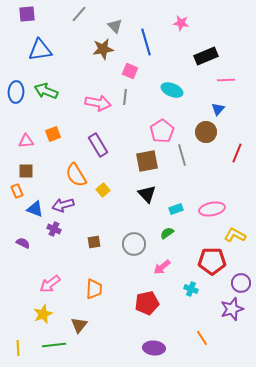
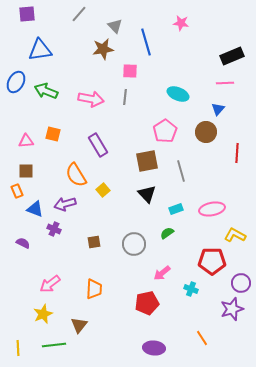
black rectangle at (206, 56): moved 26 px right
pink square at (130, 71): rotated 21 degrees counterclockwise
pink line at (226, 80): moved 1 px left, 3 px down
cyan ellipse at (172, 90): moved 6 px right, 4 px down
blue ellipse at (16, 92): moved 10 px up; rotated 25 degrees clockwise
pink arrow at (98, 103): moved 7 px left, 4 px up
pink pentagon at (162, 131): moved 3 px right
orange square at (53, 134): rotated 35 degrees clockwise
red line at (237, 153): rotated 18 degrees counterclockwise
gray line at (182, 155): moved 1 px left, 16 px down
purple arrow at (63, 205): moved 2 px right, 1 px up
pink arrow at (162, 267): moved 6 px down
